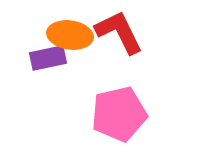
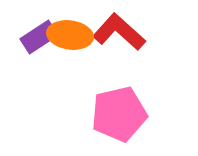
red L-shape: rotated 22 degrees counterclockwise
purple rectangle: moved 9 px left, 21 px up; rotated 21 degrees counterclockwise
